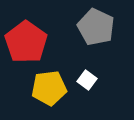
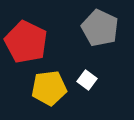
gray pentagon: moved 4 px right, 1 px down
red pentagon: rotated 9 degrees counterclockwise
